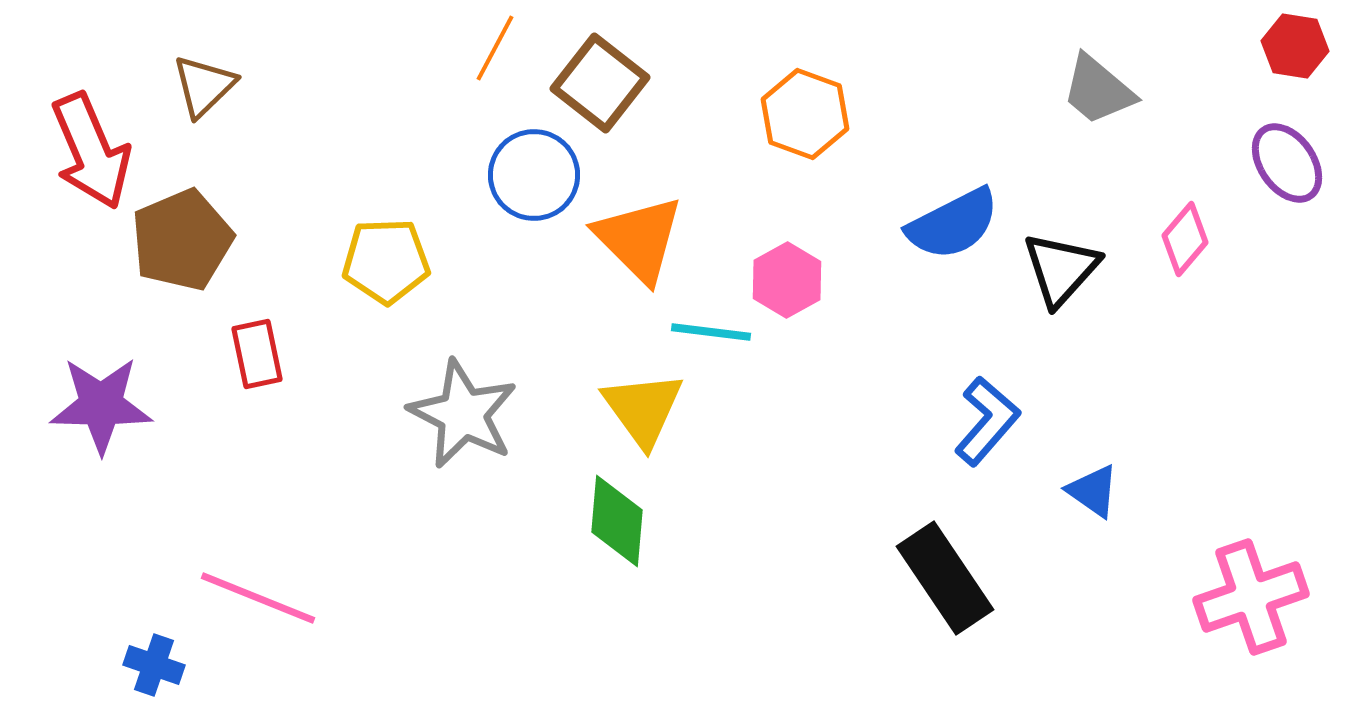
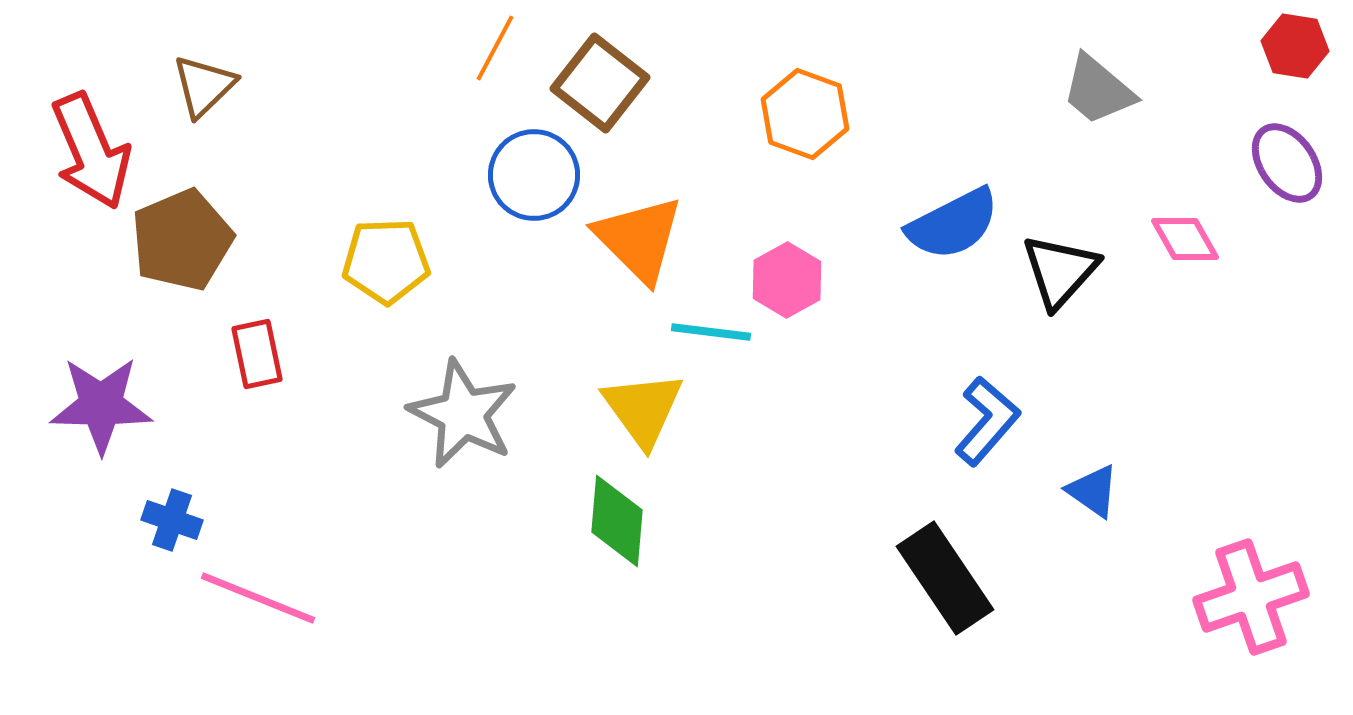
pink diamond: rotated 70 degrees counterclockwise
black triangle: moved 1 px left, 2 px down
blue cross: moved 18 px right, 145 px up
